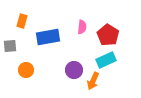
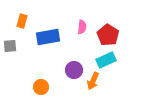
orange circle: moved 15 px right, 17 px down
